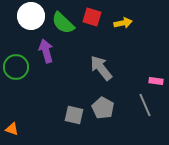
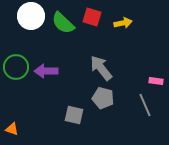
purple arrow: moved 20 px down; rotated 75 degrees counterclockwise
gray pentagon: moved 10 px up; rotated 15 degrees counterclockwise
